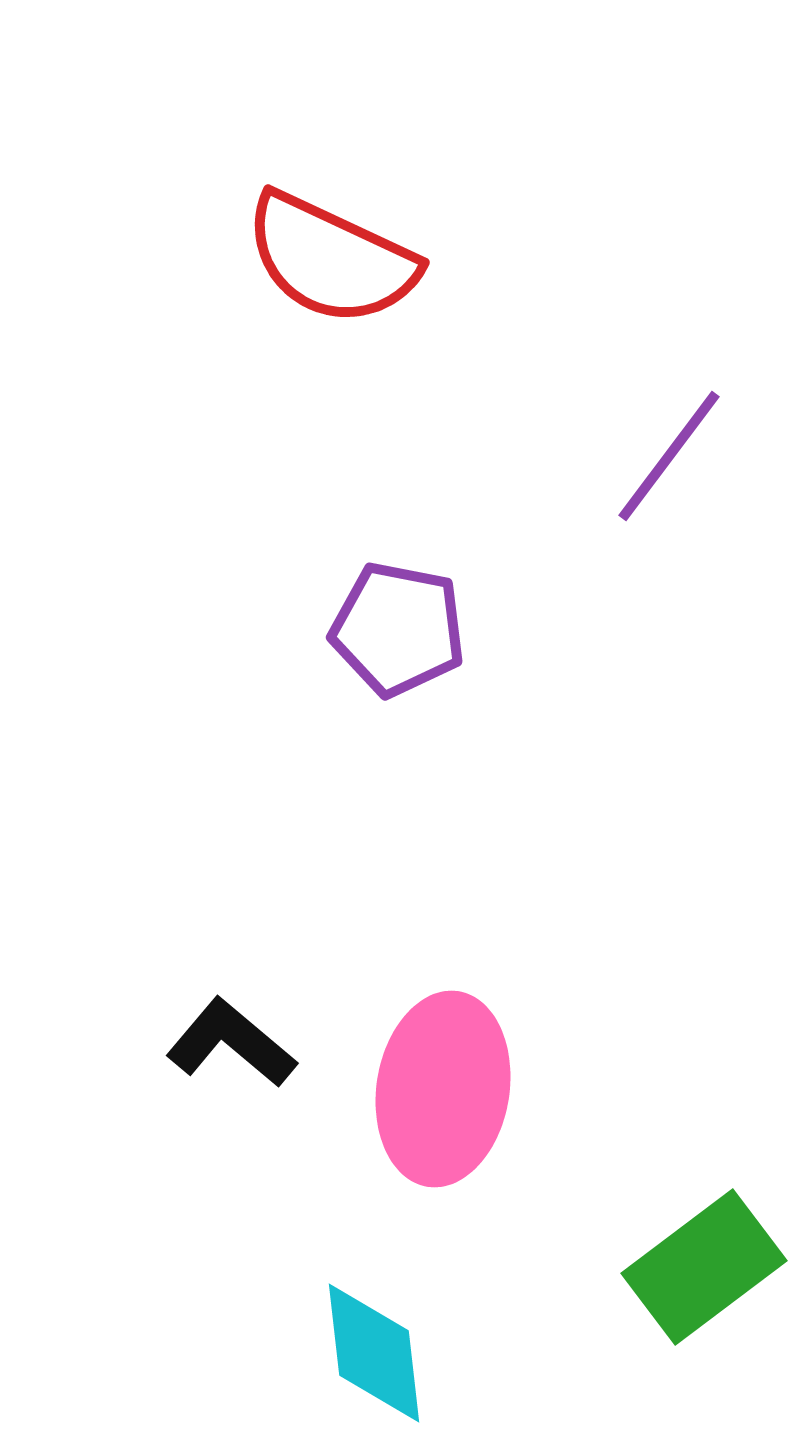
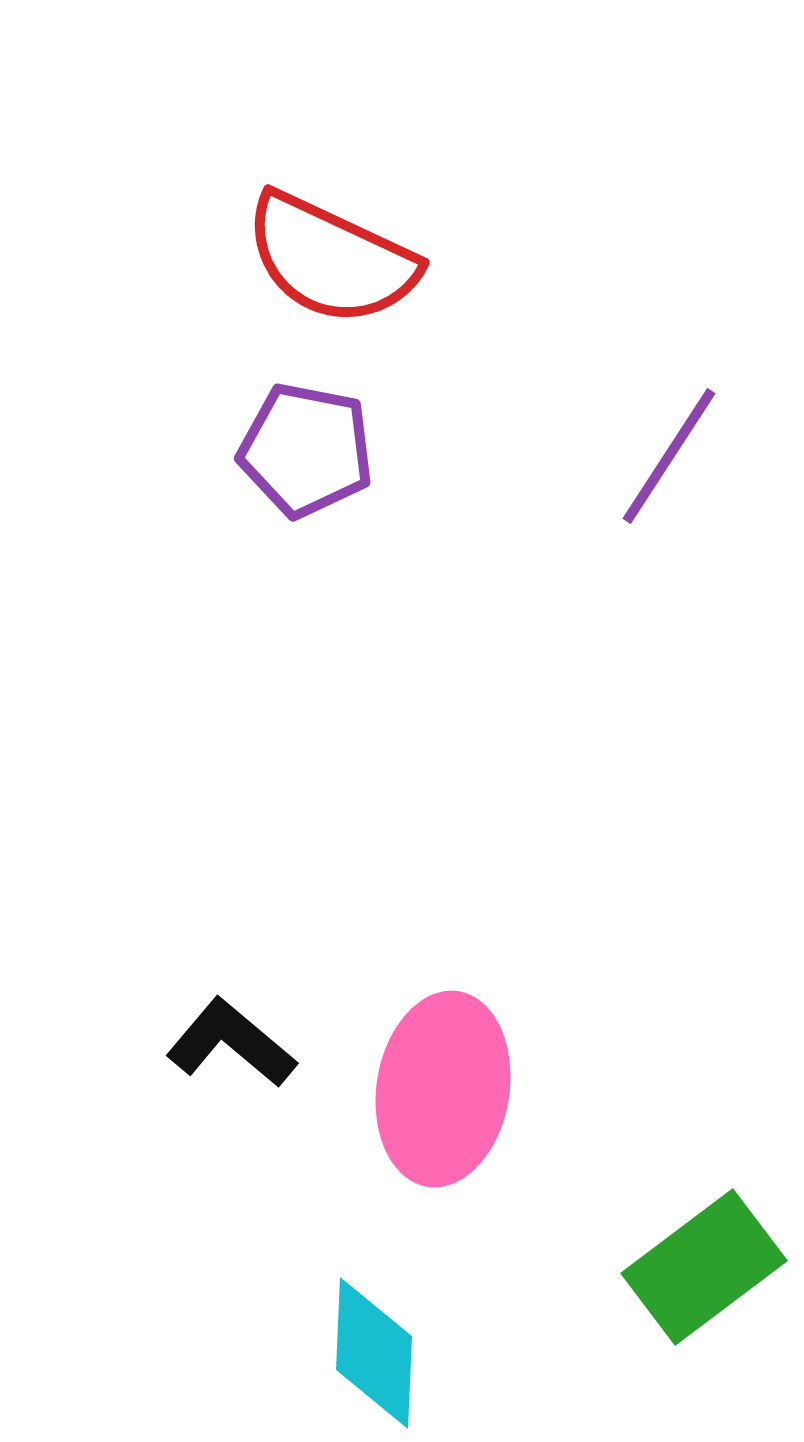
purple line: rotated 4 degrees counterclockwise
purple pentagon: moved 92 px left, 179 px up
cyan diamond: rotated 9 degrees clockwise
